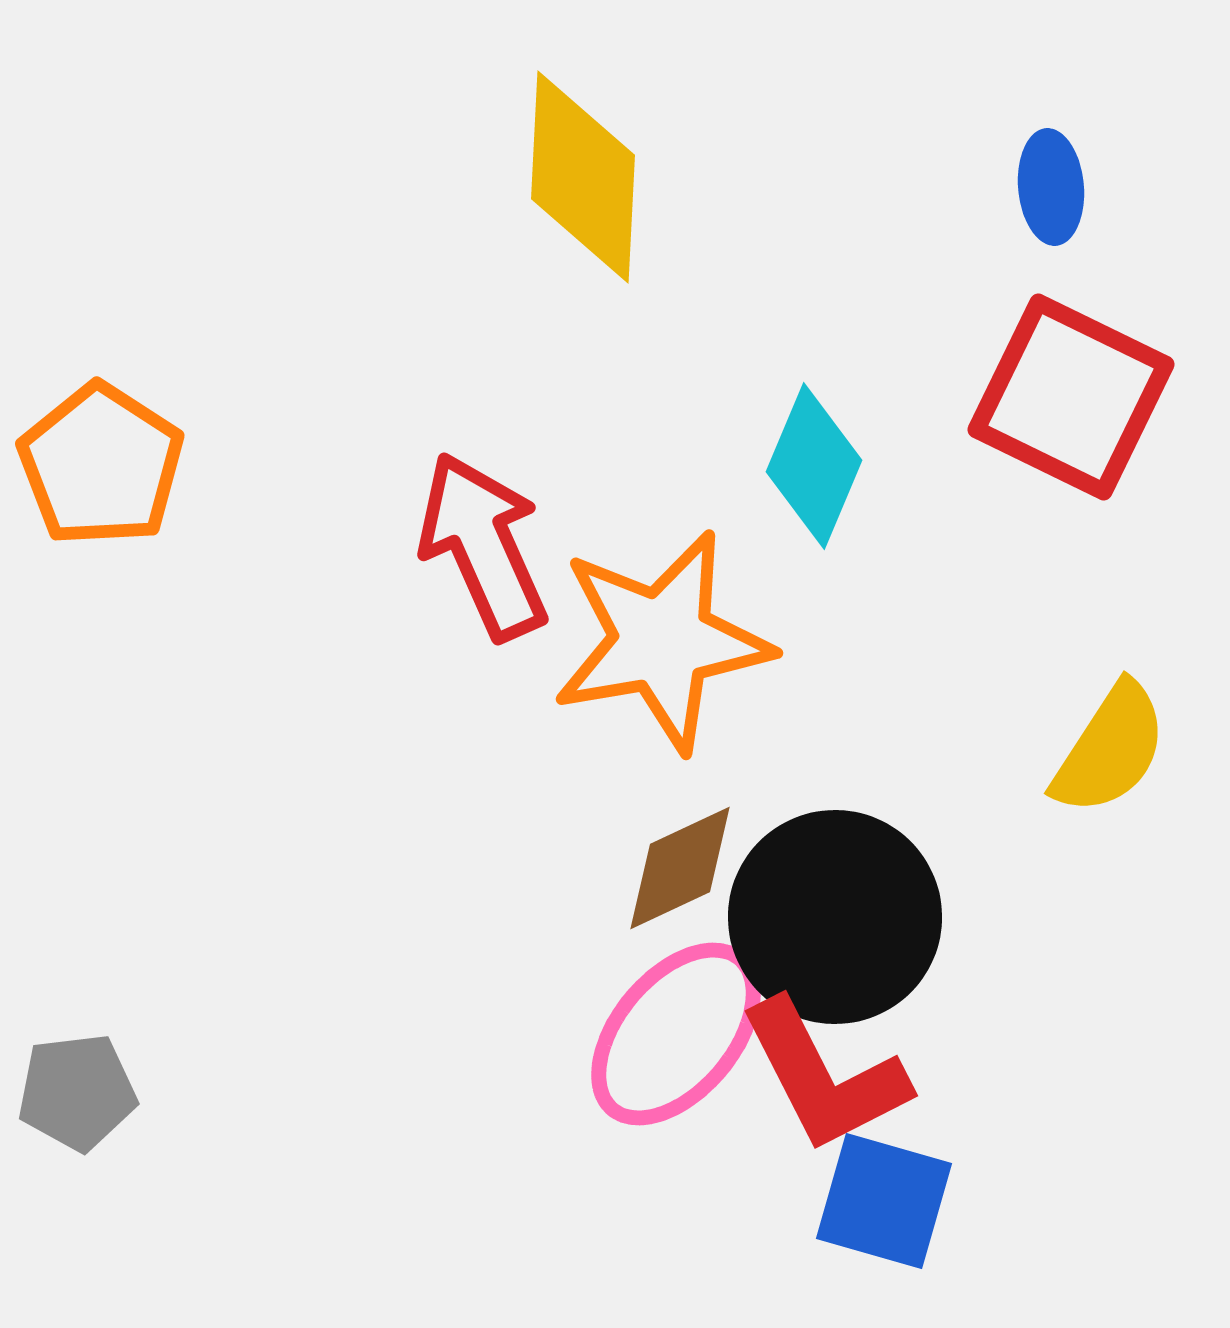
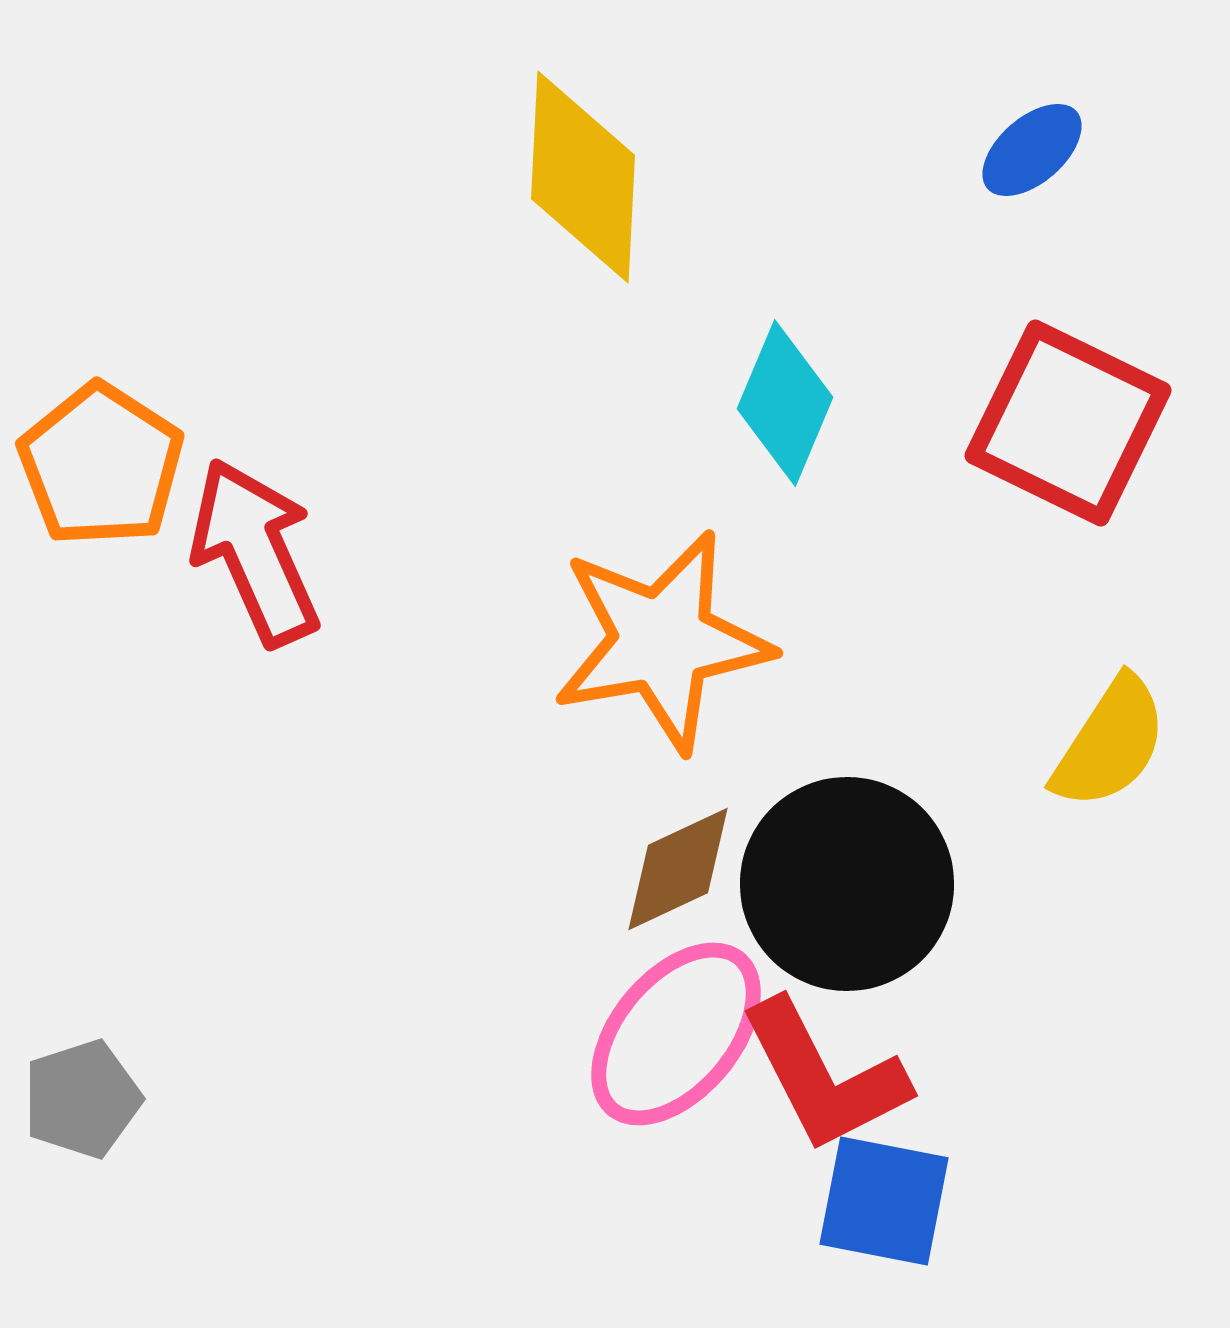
blue ellipse: moved 19 px left, 37 px up; rotated 54 degrees clockwise
red square: moved 3 px left, 26 px down
cyan diamond: moved 29 px left, 63 px up
red arrow: moved 228 px left, 6 px down
yellow semicircle: moved 6 px up
brown diamond: moved 2 px left, 1 px down
black circle: moved 12 px right, 33 px up
gray pentagon: moved 5 px right, 7 px down; rotated 11 degrees counterclockwise
blue square: rotated 5 degrees counterclockwise
